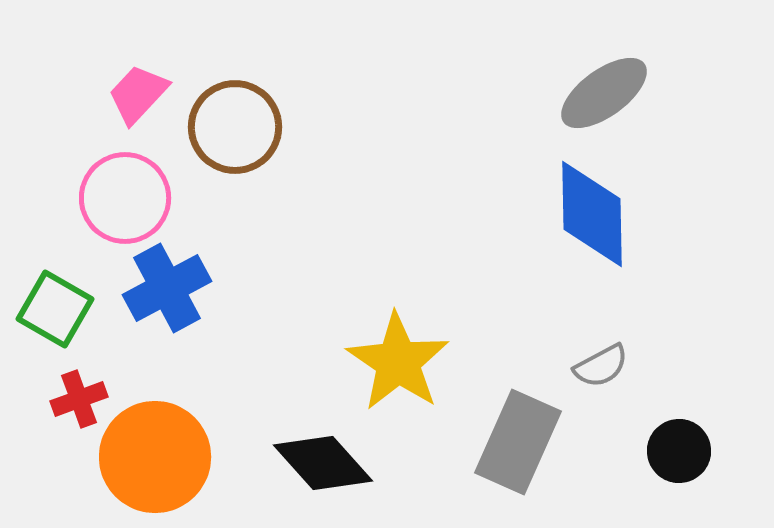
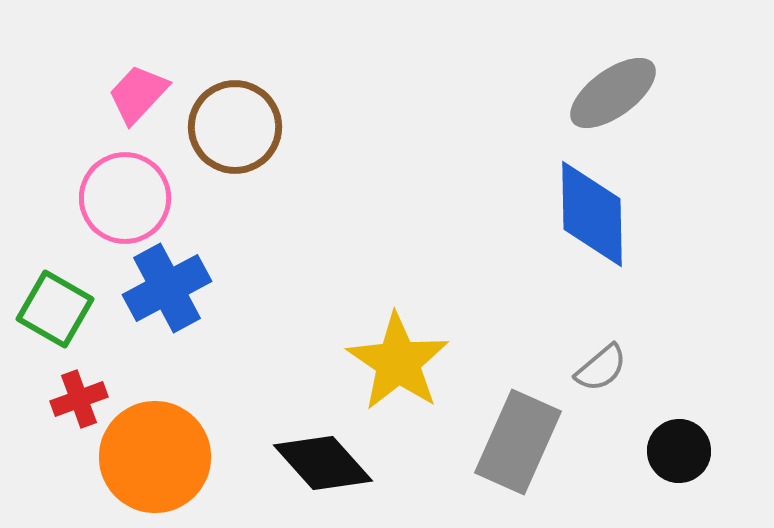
gray ellipse: moved 9 px right
gray semicircle: moved 2 px down; rotated 12 degrees counterclockwise
